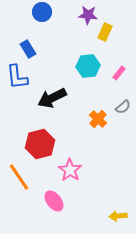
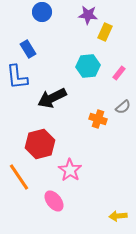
orange cross: rotated 24 degrees counterclockwise
